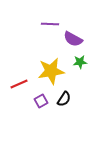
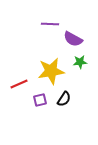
purple square: moved 1 px left, 1 px up; rotated 16 degrees clockwise
